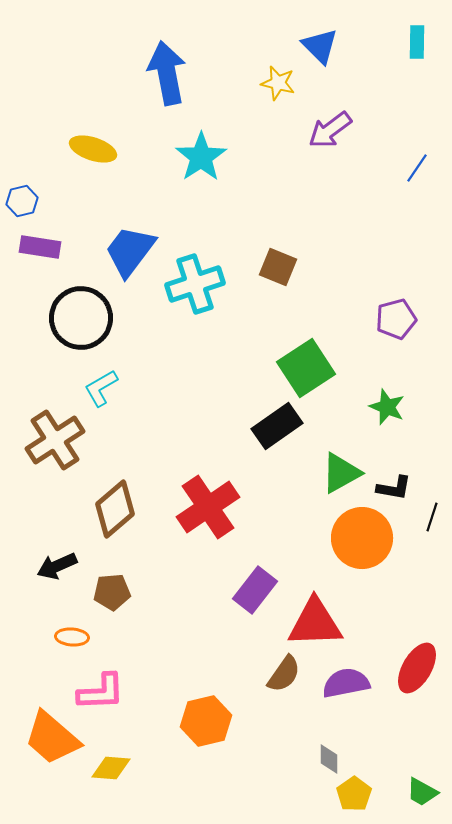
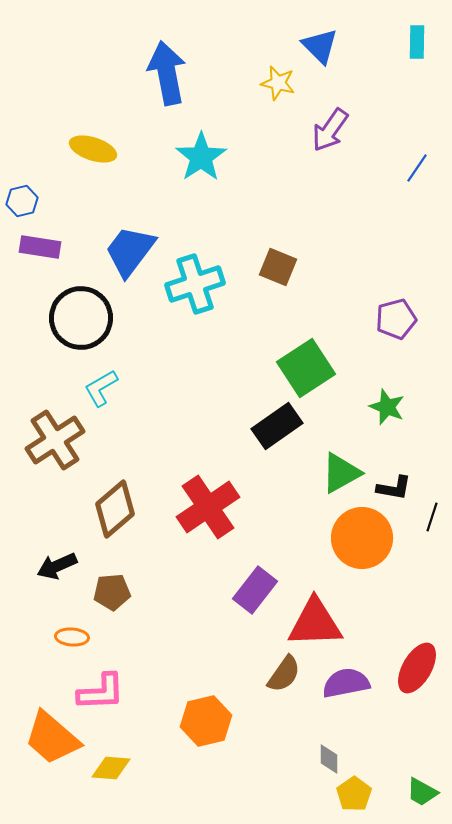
purple arrow at (330, 130): rotated 18 degrees counterclockwise
